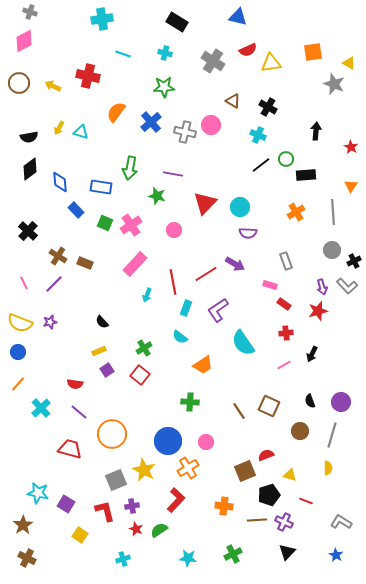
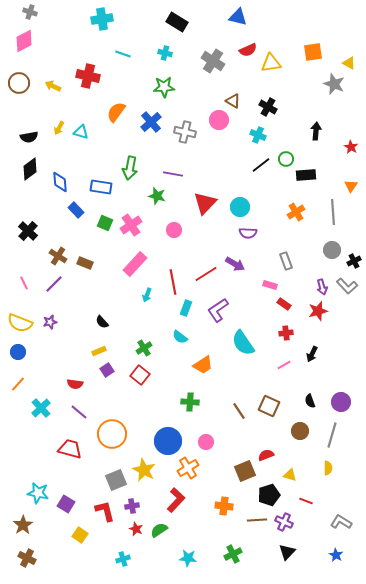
pink circle at (211, 125): moved 8 px right, 5 px up
